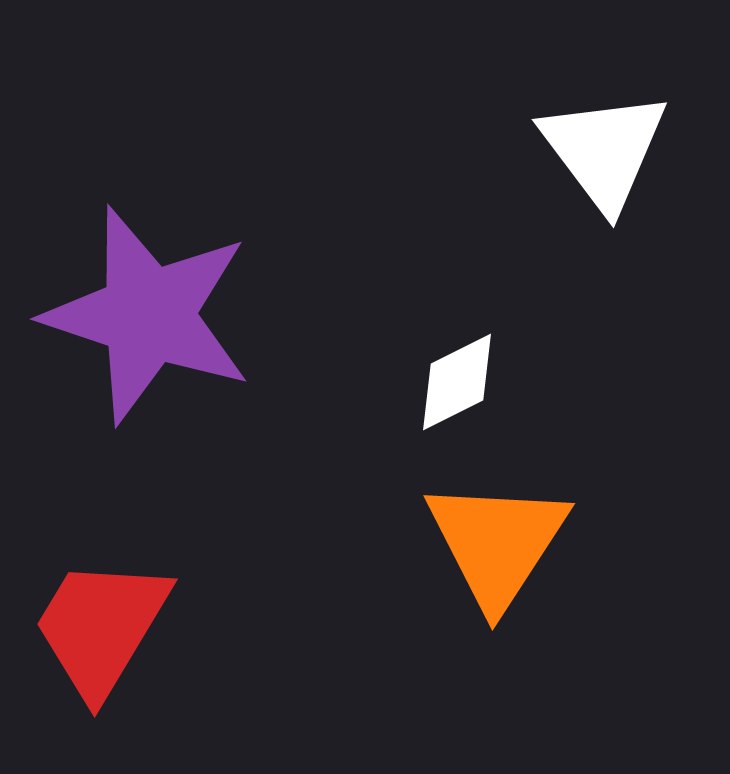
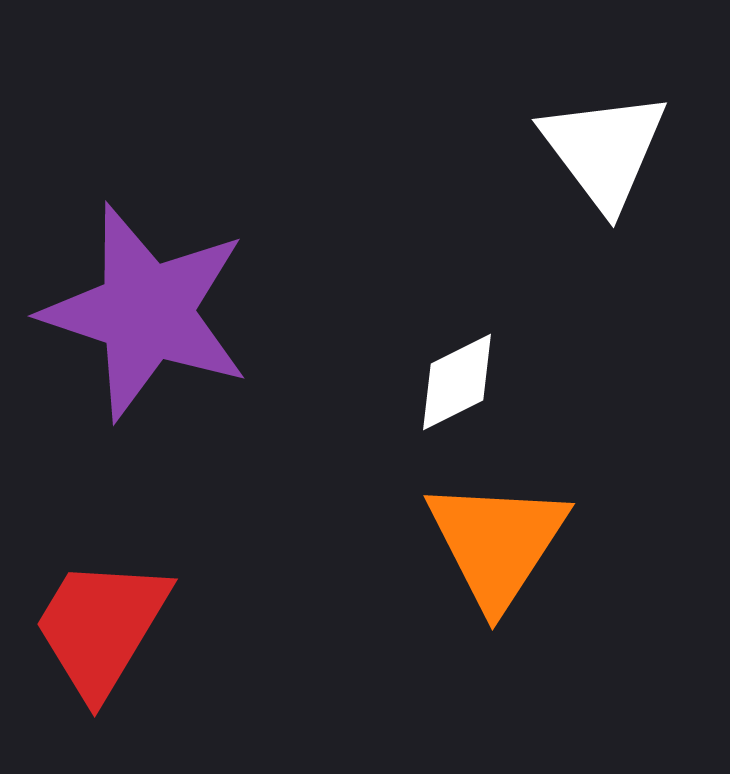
purple star: moved 2 px left, 3 px up
